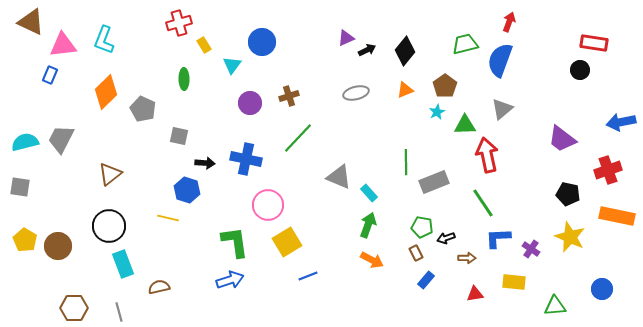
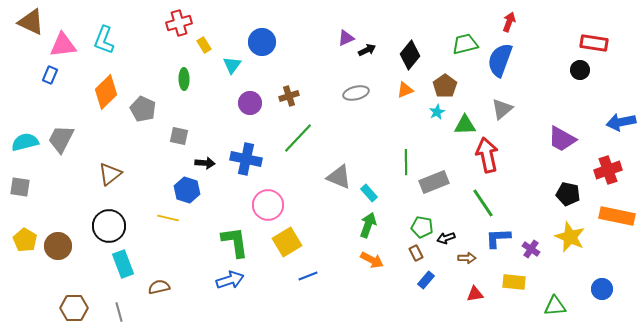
black diamond at (405, 51): moved 5 px right, 4 px down
purple trapezoid at (562, 139): rotated 8 degrees counterclockwise
